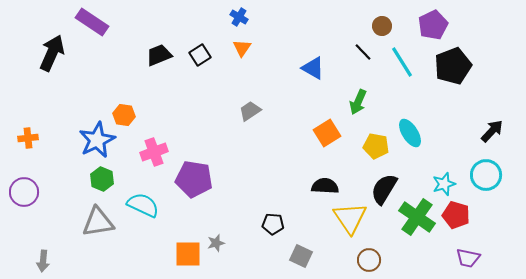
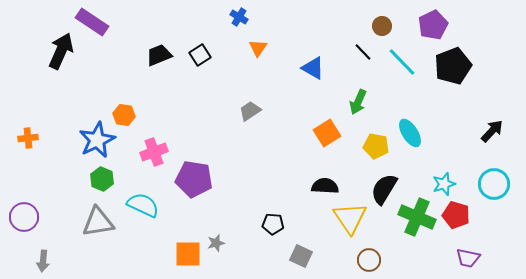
orange triangle at (242, 48): moved 16 px right
black arrow at (52, 53): moved 9 px right, 2 px up
cyan line at (402, 62): rotated 12 degrees counterclockwise
cyan circle at (486, 175): moved 8 px right, 9 px down
purple circle at (24, 192): moved 25 px down
green cross at (417, 217): rotated 12 degrees counterclockwise
